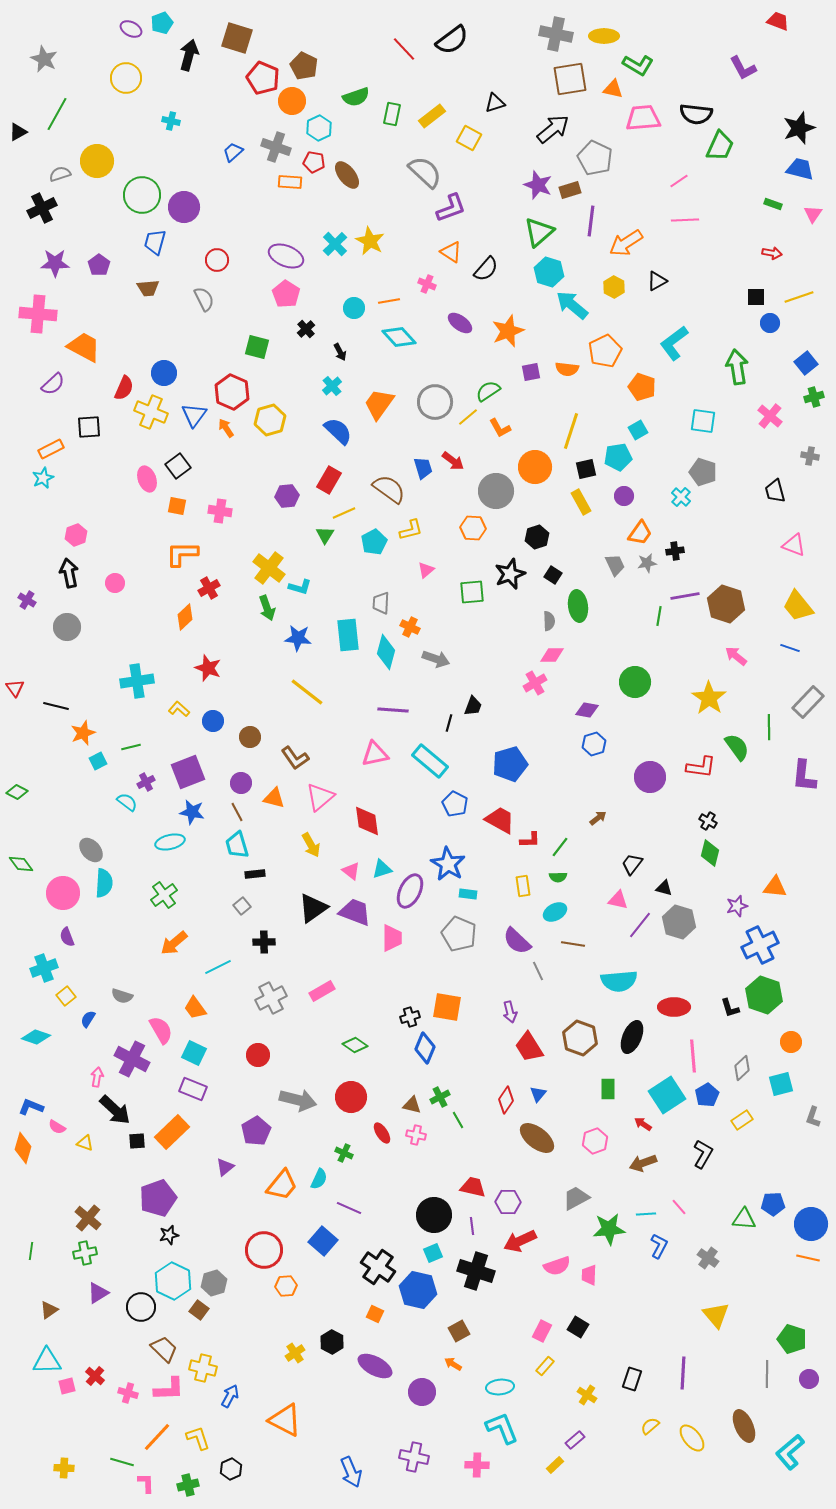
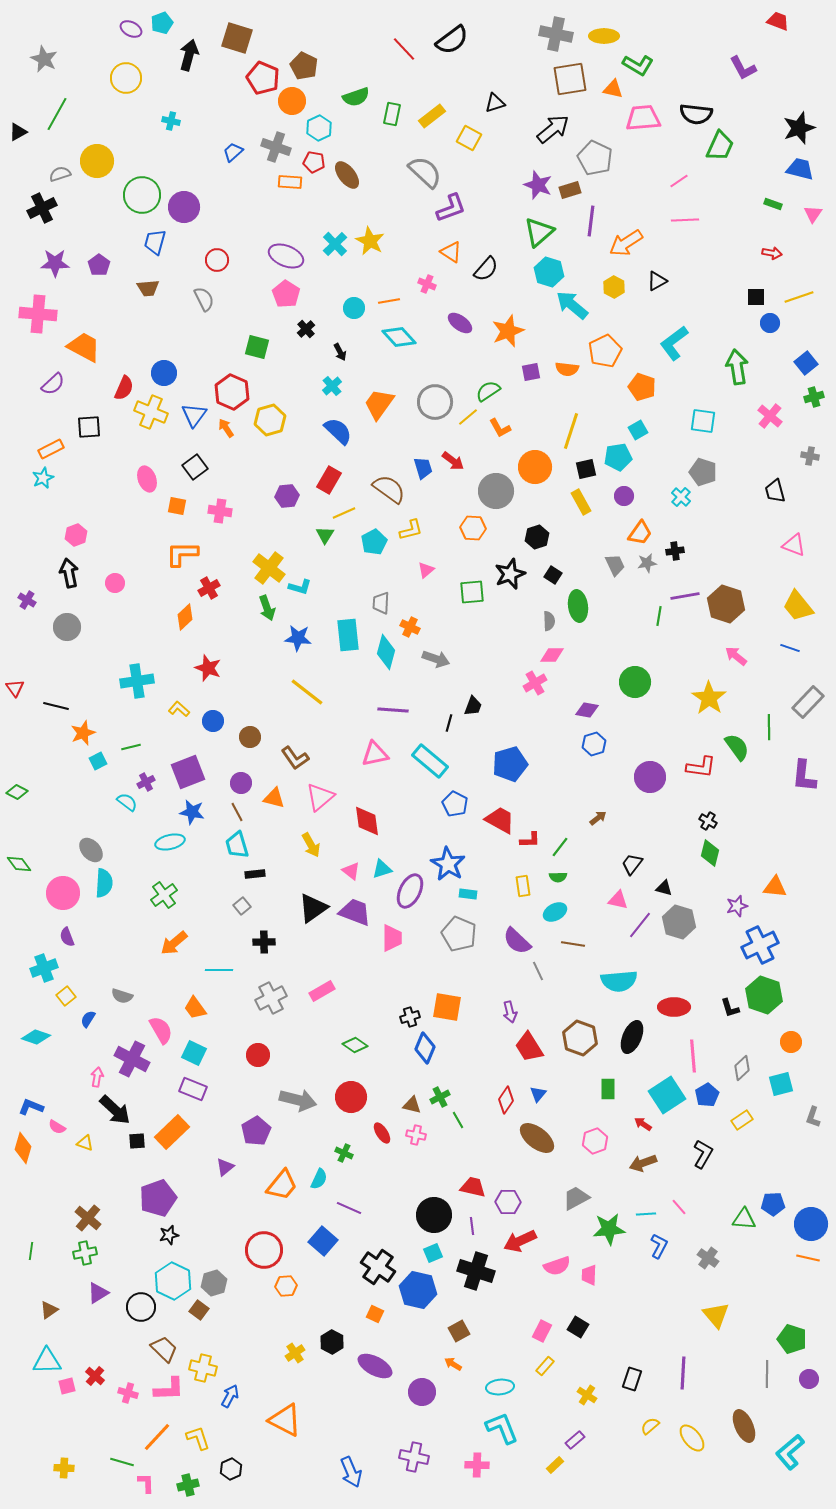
black square at (178, 466): moved 17 px right, 1 px down
green diamond at (21, 864): moved 2 px left
cyan line at (218, 967): moved 1 px right, 3 px down; rotated 28 degrees clockwise
